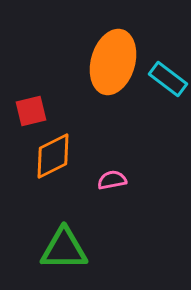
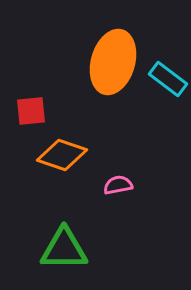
red square: rotated 8 degrees clockwise
orange diamond: moved 9 px right, 1 px up; rotated 45 degrees clockwise
pink semicircle: moved 6 px right, 5 px down
